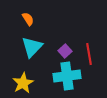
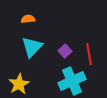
orange semicircle: rotated 64 degrees counterclockwise
cyan cross: moved 5 px right, 5 px down; rotated 16 degrees counterclockwise
yellow star: moved 4 px left, 1 px down
